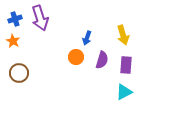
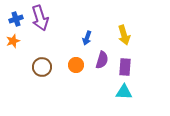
blue cross: moved 1 px right
yellow arrow: moved 1 px right
orange star: rotated 24 degrees clockwise
orange circle: moved 8 px down
purple rectangle: moved 1 px left, 2 px down
brown circle: moved 23 px right, 6 px up
cyan triangle: rotated 30 degrees clockwise
